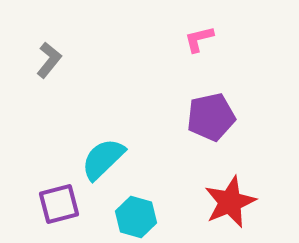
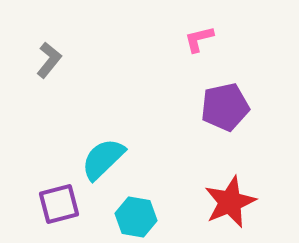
purple pentagon: moved 14 px right, 10 px up
cyan hexagon: rotated 6 degrees counterclockwise
